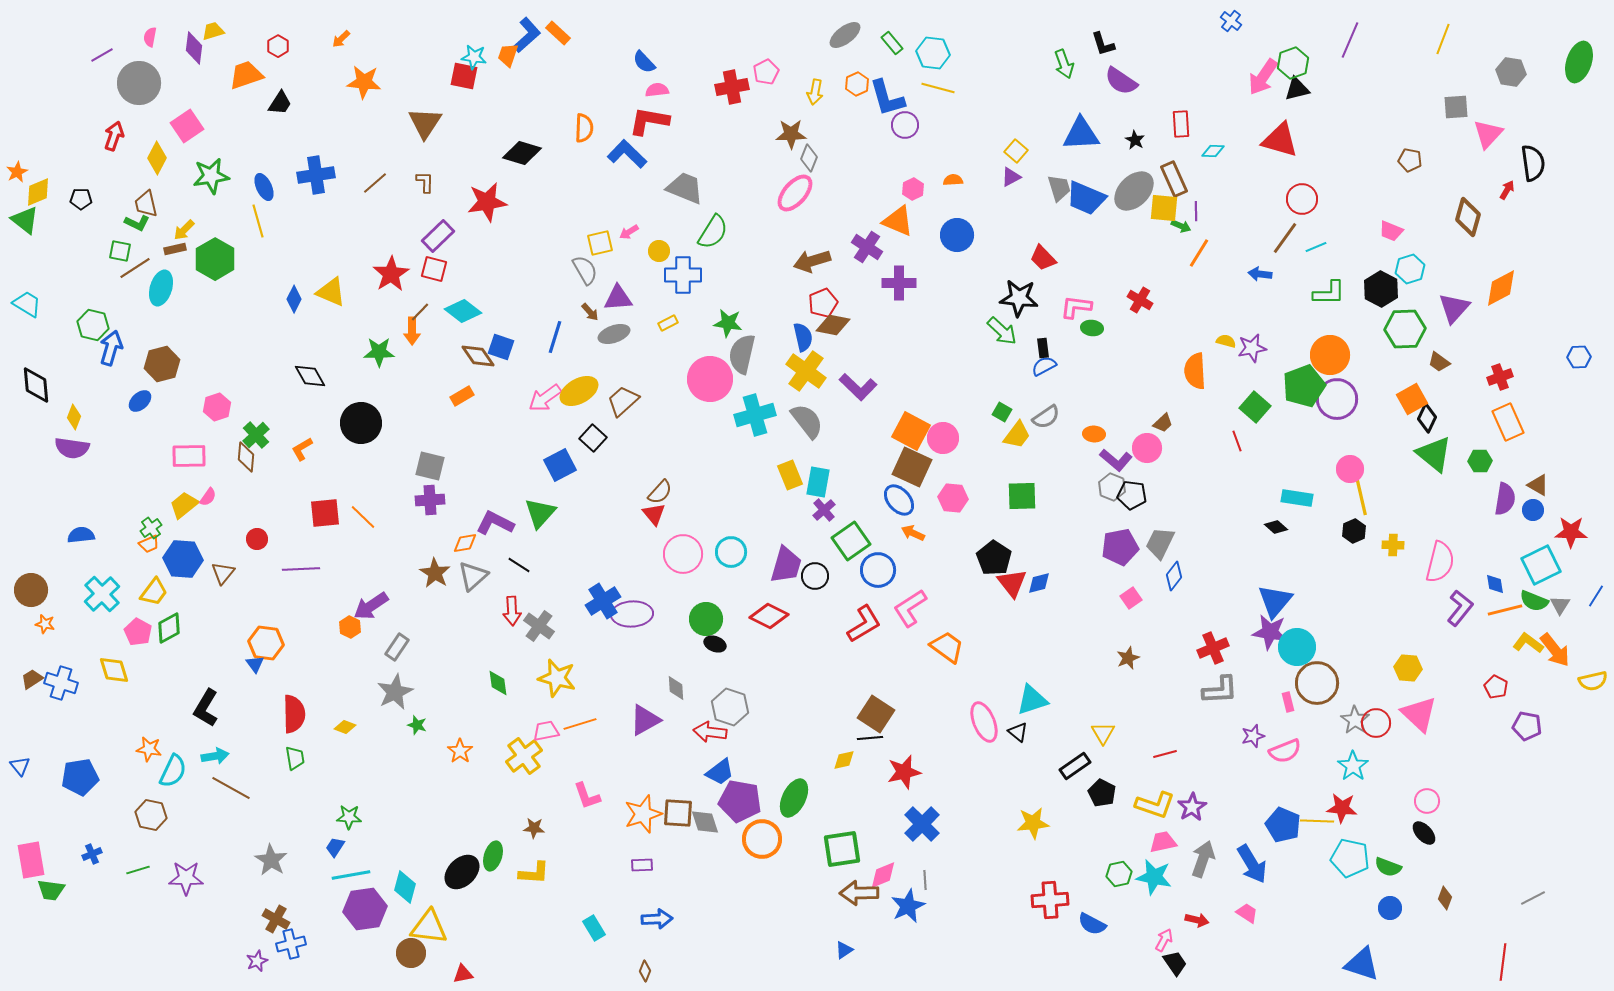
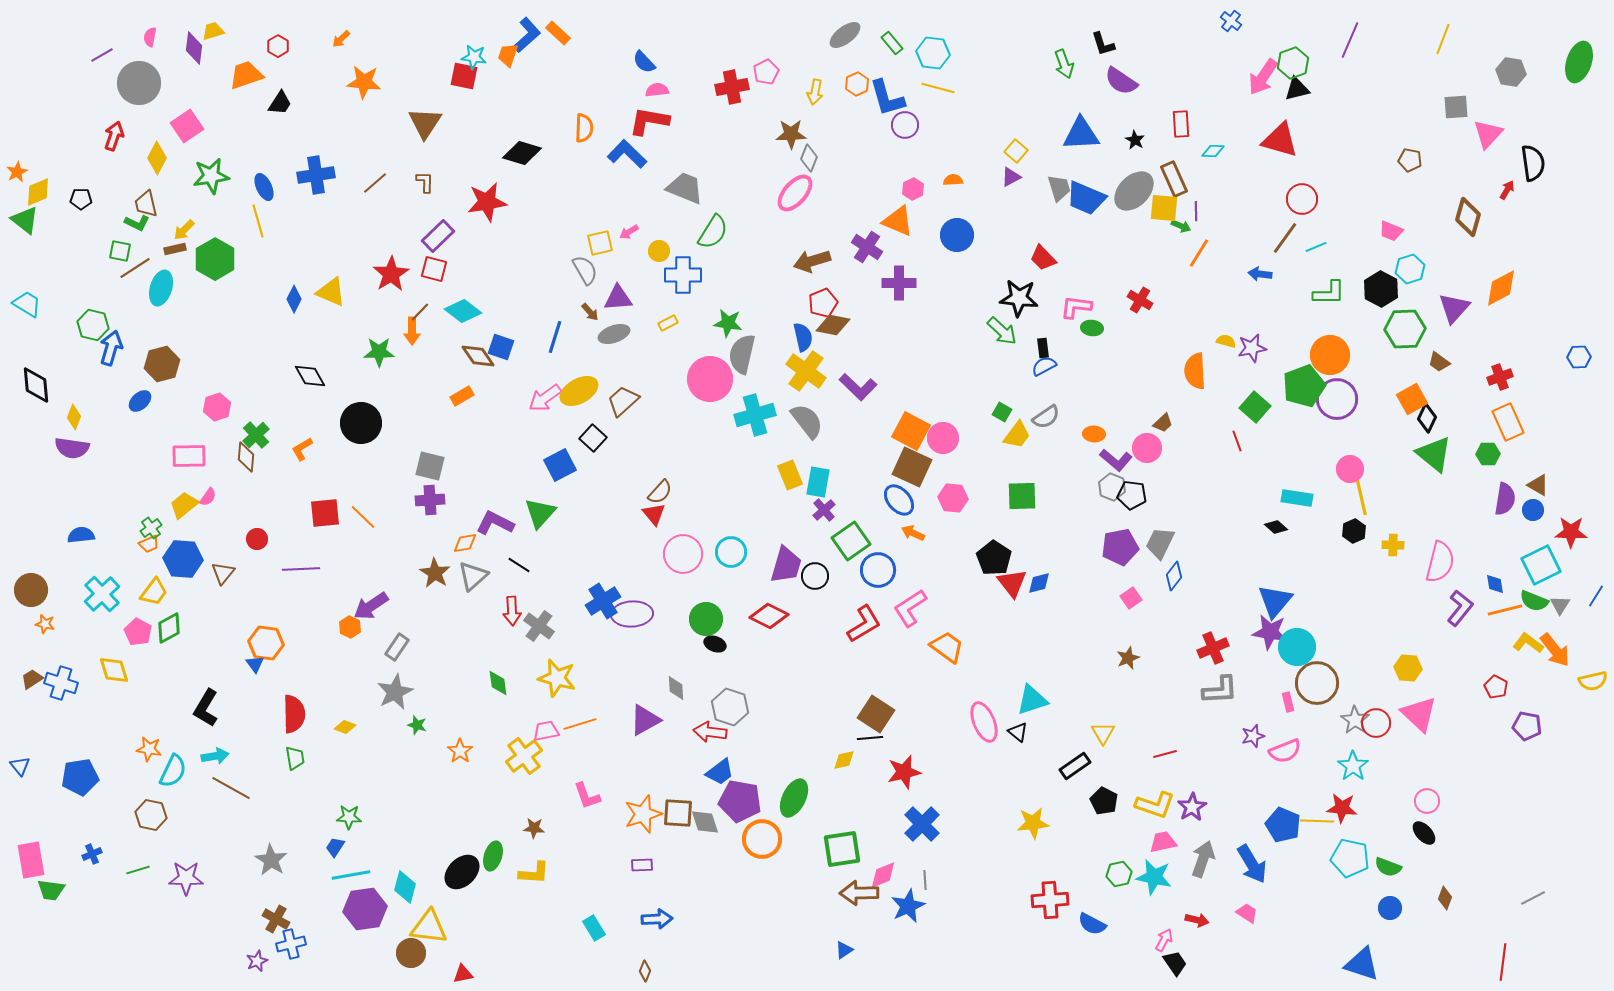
green hexagon at (1480, 461): moved 8 px right, 7 px up
black pentagon at (1102, 793): moved 2 px right, 8 px down
